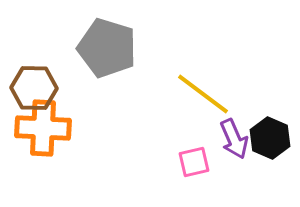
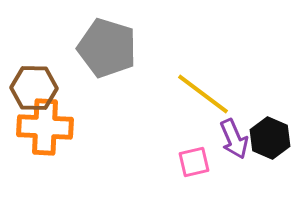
orange cross: moved 2 px right, 1 px up
